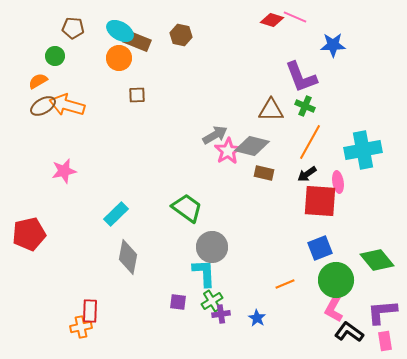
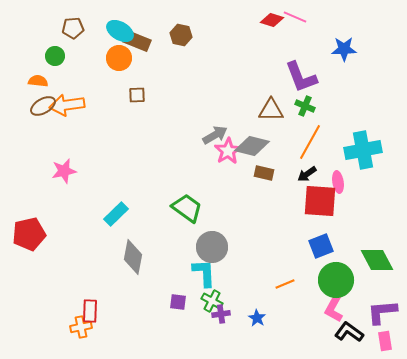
brown pentagon at (73, 28): rotated 10 degrees counterclockwise
blue star at (333, 45): moved 11 px right, 4 px down
orange semicircle at (38, 81): rotated 36 degrees clockwise
orange arrow at (67, 105): rotated 24 degrees counterclockwise
blue square at (320, 248): moved 1 px right, 2 px up
gray diamond at (128, 257): moved 5 px right
green diamond at (377, 260): rotated 12 degrees clockwise
green cross at (212, 301): rotated 30 degrees counterclockwise
